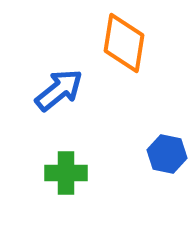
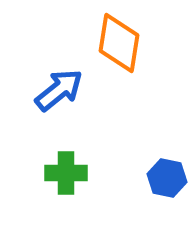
orange diamond: moved 5 px left
blue hexagon: moved 24 px down
